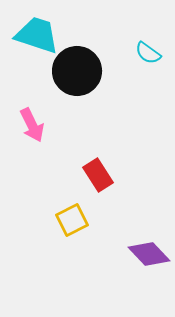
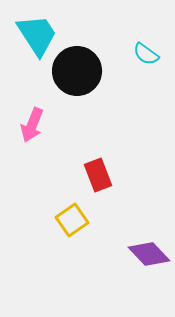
cyan trapezoid: rotated 39 degrees clockwise
cyan semicircle: moved 2 px left, 1 px down
pink arrow: rotated 48 degrees clockwise
red rectangle: rotated 12 degrees clockwise
yellow square: rotated 8 degrees counterclockwise
